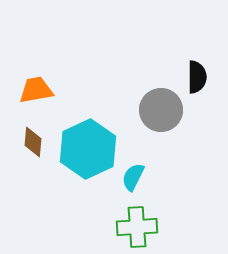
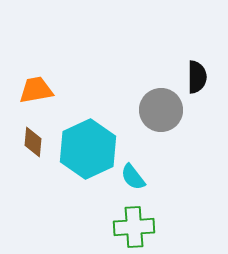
cyan semicircle: rotated 64 degrees counterclockwise
green cross: moved 3 px left
